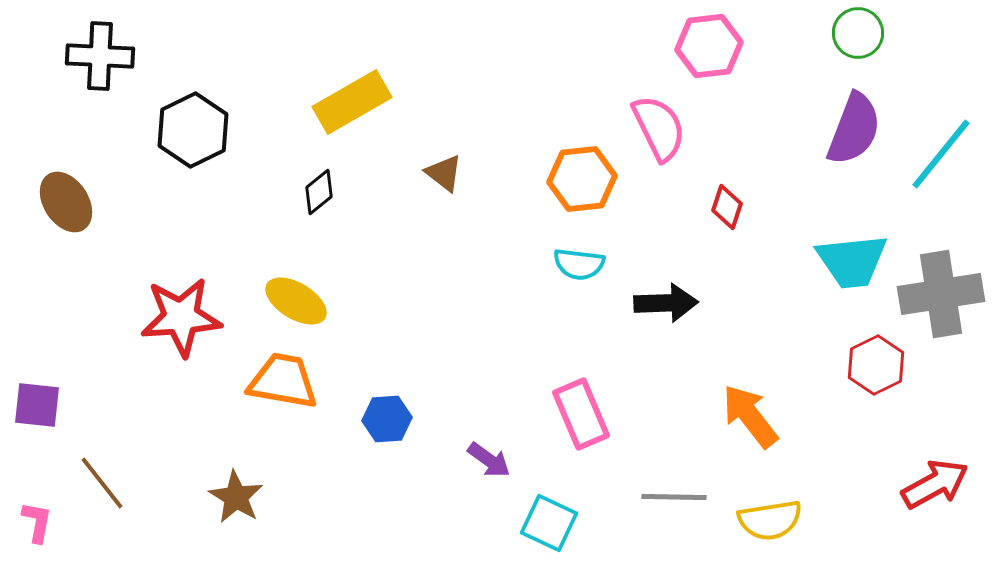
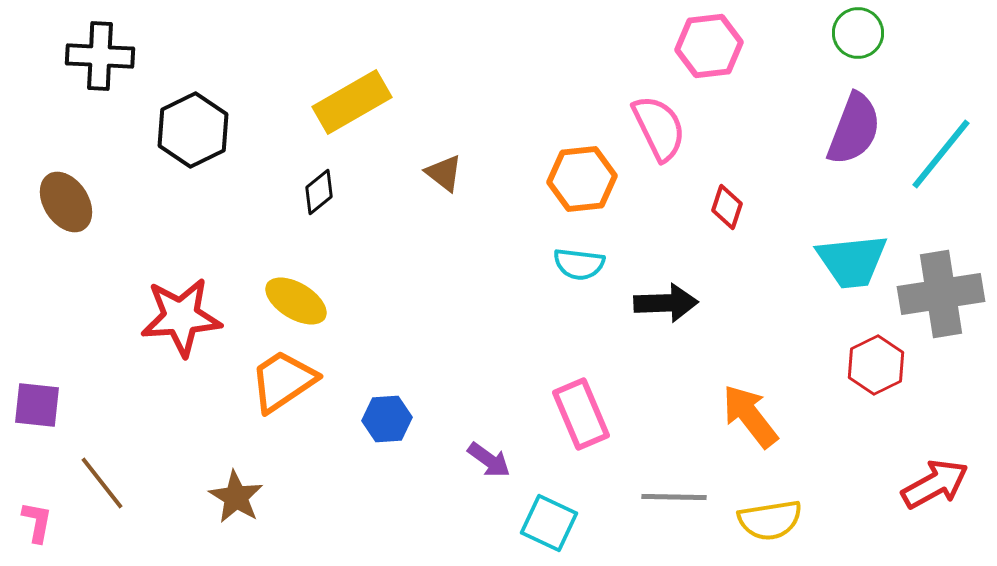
orange trapezoid: rotated 44 degrees counterclockwise
